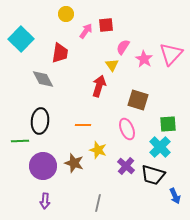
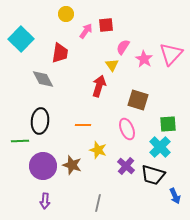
brown star: moved 2 px left, 2 px down
